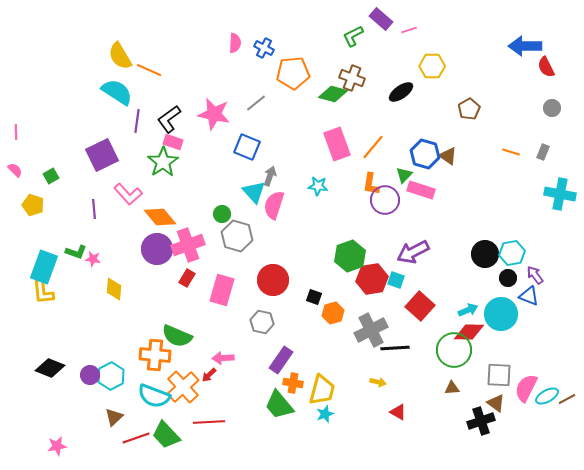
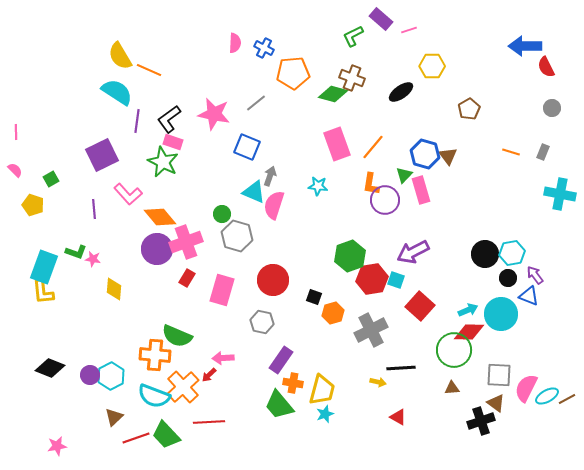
brown triangle at (448, 156): rotated 18 degrees clockwise
green star at (163, 162): rotated 12 degrees counterclockwise
green square at (51, 176): moved 3 px down
pink rectangle at (421, 190): rotated 56 degrees clockwise
cyan triangle at (254, 192): rotated 25 degrees counterclockwise
pink cross at (188, 245): moved 2 px left, 3 px up
black line at (395, 348): moved 6 px right, 20 px down
red triangle at (398, 412): moved 5 px down
